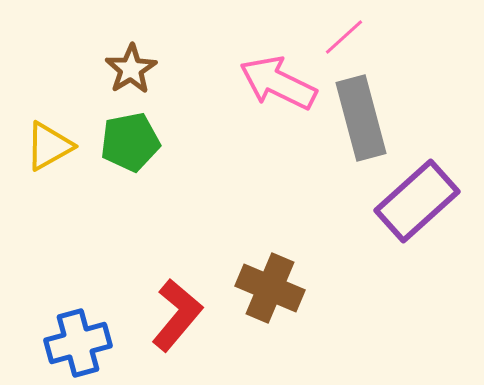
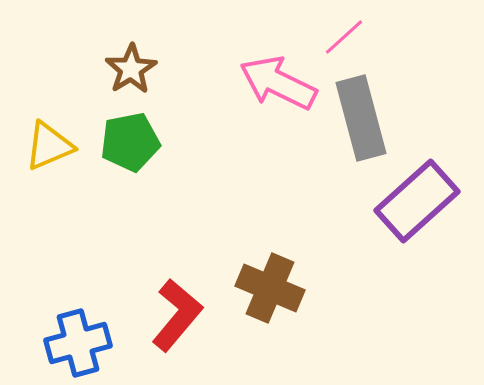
yellow triangle: rotated 6 degrees clockwise
